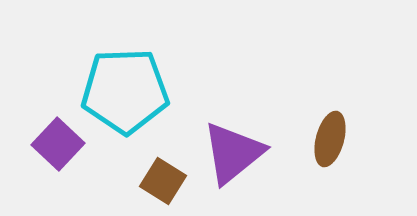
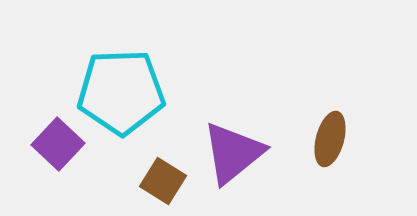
cyan pentagon: moved 4 px left, 1 px down
